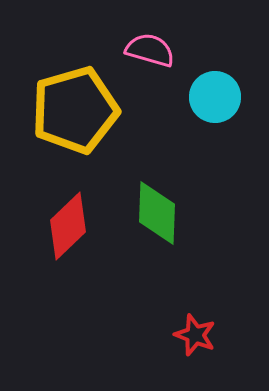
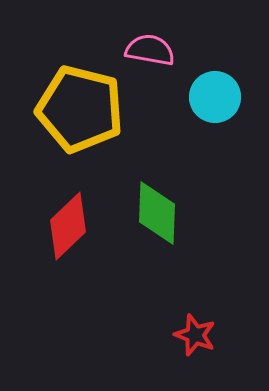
pink semicircle: rotated 6 degrees counterclockwise
yellow pentagon: moved 5 px right, 1 px up; rotated 30 degrees clockwise
